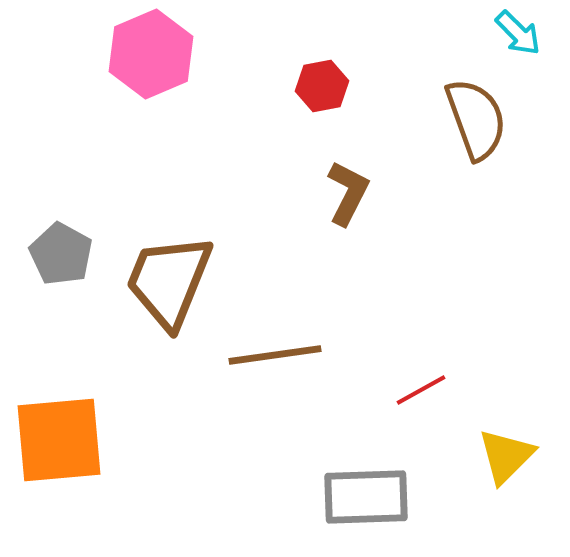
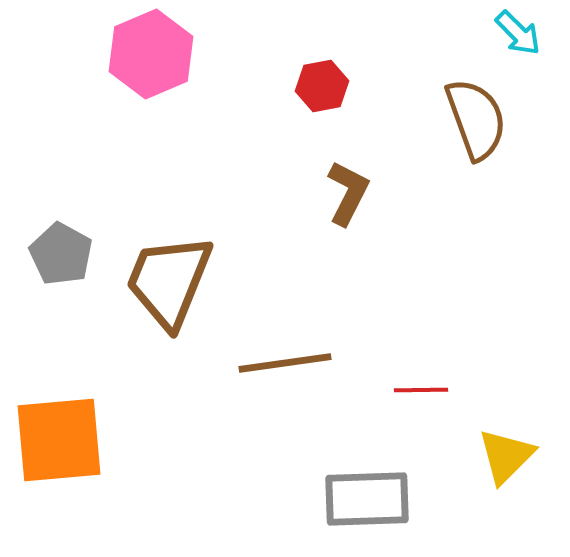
brown line: moved 10 px right, 8 px down
red line: rotated 28 degrees clockwise
gray rectangle: moved 1 px right, 2 px down
